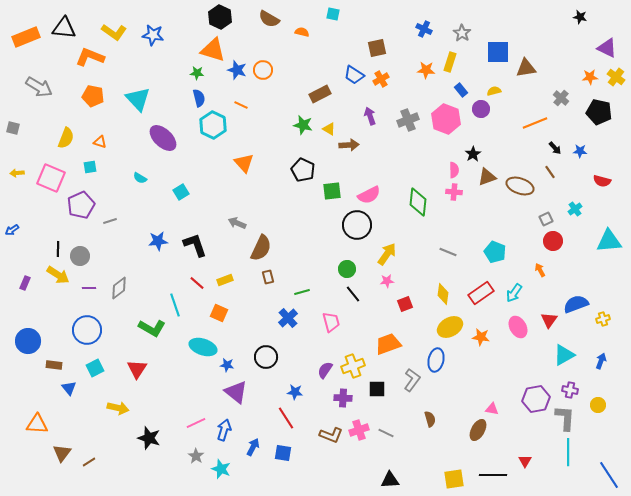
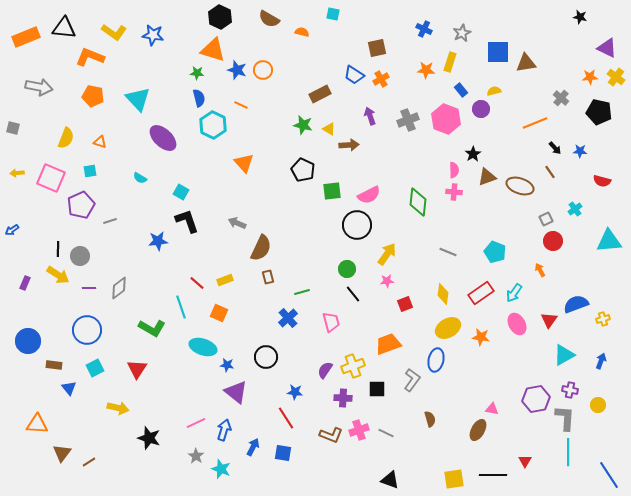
gray star at (462, 33): rotated 12 degrees clockwise
brown triangle at (526, 68): moved 5 px up
gray arrow at (39, 87): rotated 20 degrees counterclockwise
cyan square at (90, 167): moved 4 px down
cyan square at (181, 192): rotated 28 degrees counterclockwise
black L-shape at (195, 245): moved 8 px left, 24 px up
cyan line at (175, 305): moved 6 px right, 2 px down
yellow ellipse at (450, 327): moved 2 px left, 1 px down
pink ellipse at (518, 327): moved 1 px left, 3 px up
black triangle at (390, 480): rotated 24 degrees clockwise
